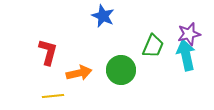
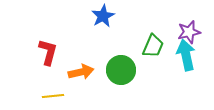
blue star: rotated 20 degrees clockwise
purple star: moved 2 px up
orange arrow: moved 2 px right, 1 px up
